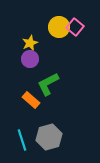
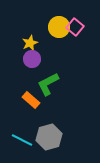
purple circle: moved 2 px right
cyan line: rotated 45 degrees counterclockwise
